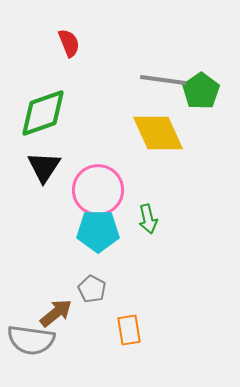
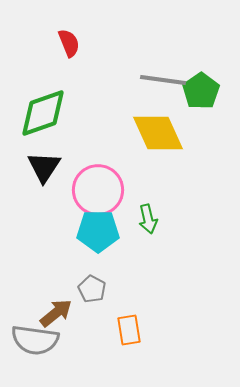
gray semicircle: moved 4 px right
